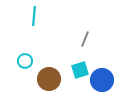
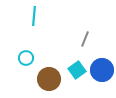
cyan circle: moved 1 px right, 3 px up
cyan square: moved 3 px left; rotated 18 degrees counterclockwise
blue circle: moved 10 px up
